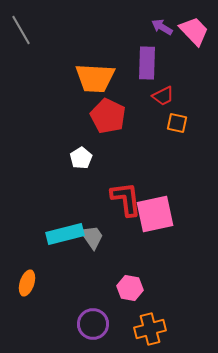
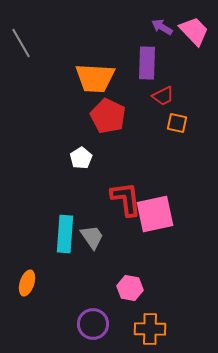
gray line: moved 13 px down
cyan rectangle: rotated 72 degrees counterclockwise
orange cross: rotated 16 degrees clockwise
